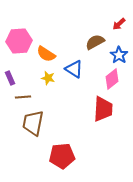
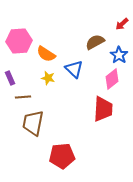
red arrow: moved 3 px right
blue triangle: rotated 12 degrees clockwise
